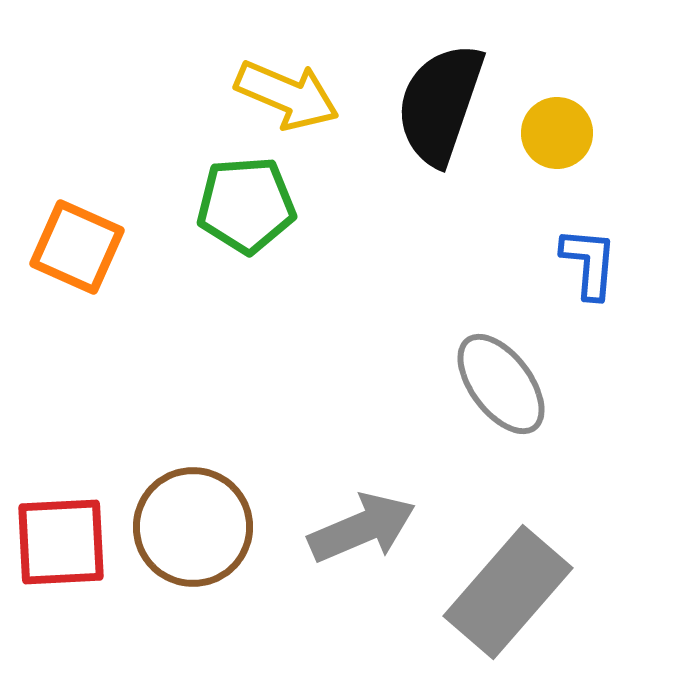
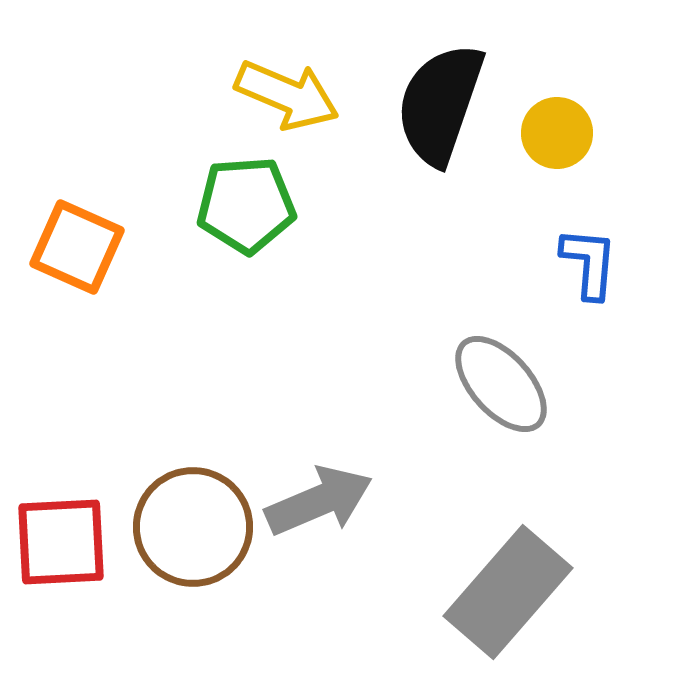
gray ellipse: rotated 5 degrees counterclockwise
gray arrow: moved 43 px left, 27 px up
